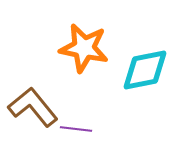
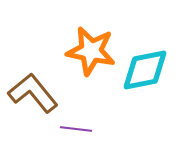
orange star: moved 7 px right, 3 px down
brown L-shape: moved 14 px up
